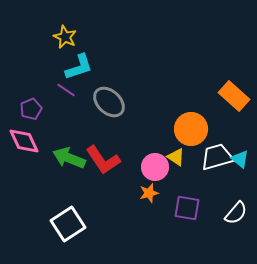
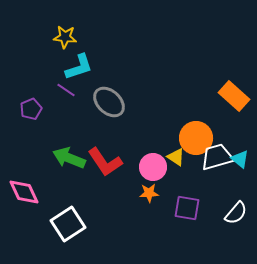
yellow star: rotated 20 degrees counterclockwise
orange circle: moved 5 px right, 9 px down
pink diamond: moved 51 px down
red L-shape: moved 2 px right, 2 px down
pink circle: moved 2 px left
orange star: rotated 12 degrees clockwise
